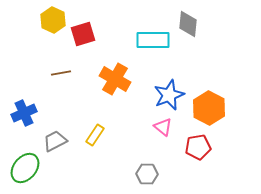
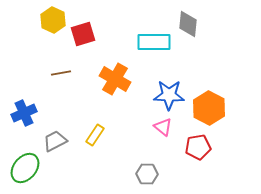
cyan rectangle: moved 1 px right, 2 px down
blue star: rotated 24 degrees clockwise
